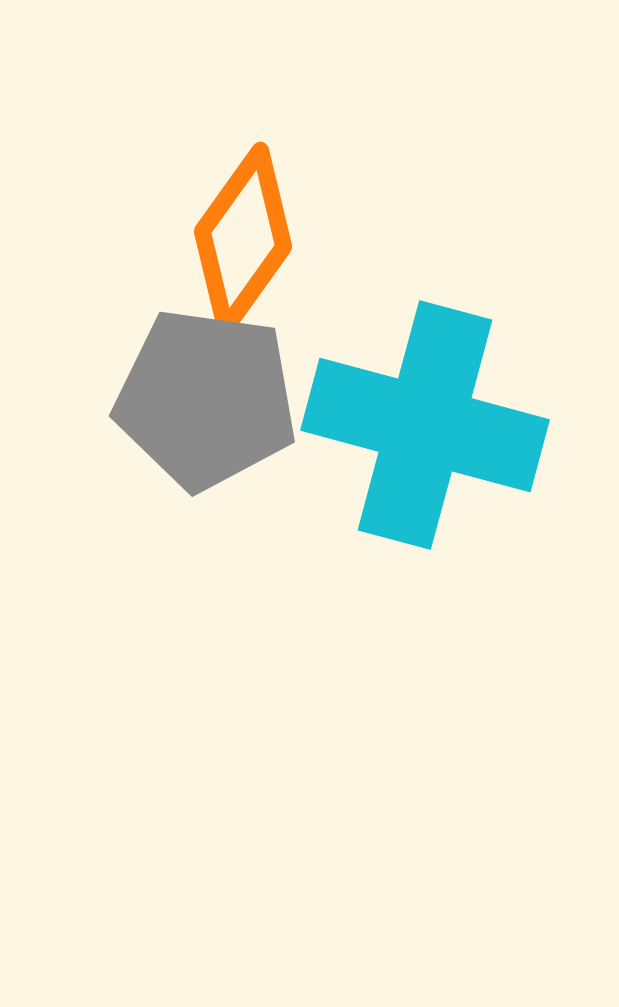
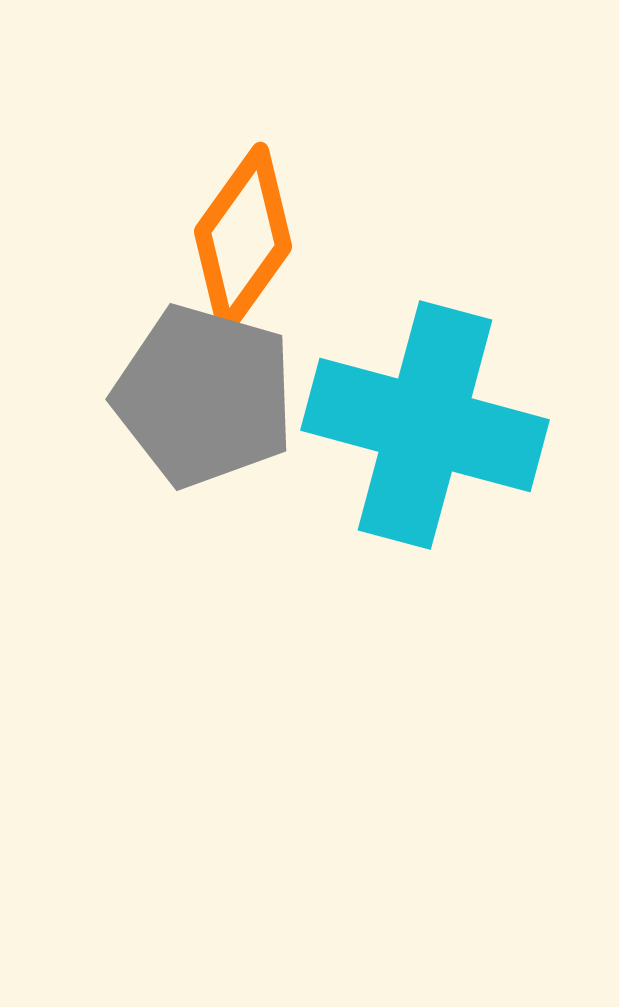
gray pentagon: moved 2 px left, 3 px up; rotated 8 degrees clockwise
